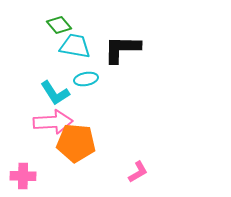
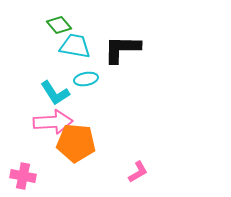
pink cross: rotated 10 degrees clockwise
